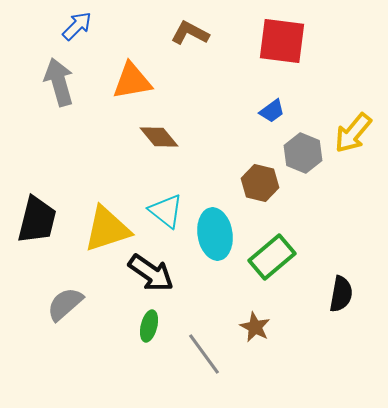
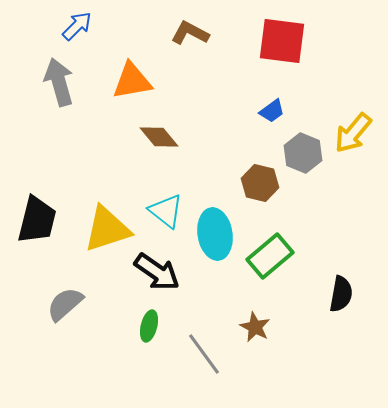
green rectangle: moved 2 px left, 1 px up
black arrow: moved 6 px right, 1 px up
